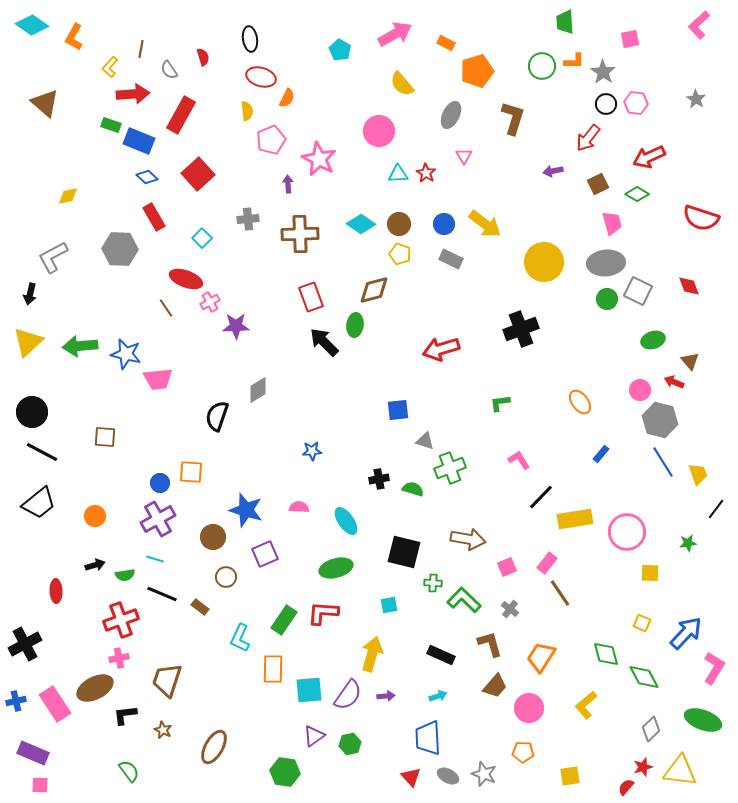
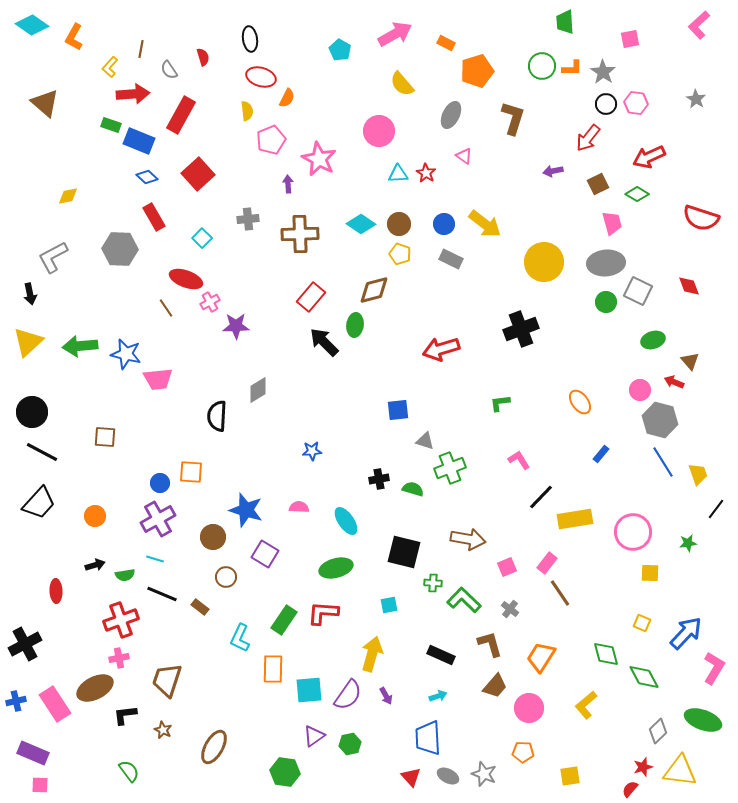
orange L-shape at (574, 61): moved 2 px left, 7 px down
pink triangle at (464, 156): rotated 24 degrees counterclockwise
black arrow at (30, 294): rotated 25 degrees counterclockwise
red rectangle at (311, 297): rotated 60 degrees clockwise
green circle at (607, 299): moved 1 px left, 3 px down
black semicircle at (217, 416): rotated 16 degrees counterclockwise
black trapezoid at (39, 503): rotated 9 degrees counterclockwise
pink circle at (627, 532): moved 6 px right
purple square at (265, 554): rotated 36 degrees counterclockwise
purple arrow at (386, 696): rotated 66 degrees clockwise
gray diamond at (651, 729): moved 7 px right, 2 px down
red semicircle at (626, 787): moved 4 px right, 2 px down
